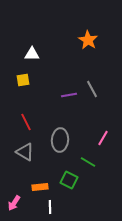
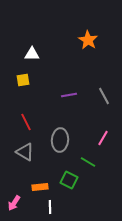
gray line: moved 12 px right, 7 px down
